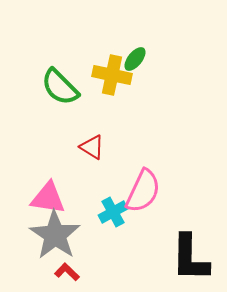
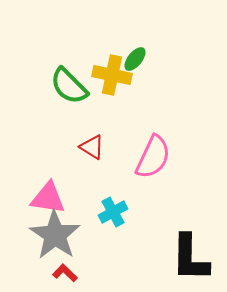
green semicircle: moved 9 px right, 1 px up
pink semicircle: moved 10 px right, 34 px up
red L-shape: moved 2 px left, 1 px down
